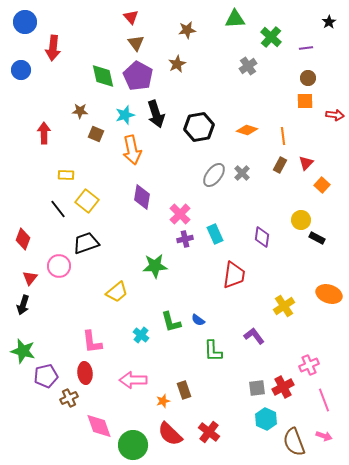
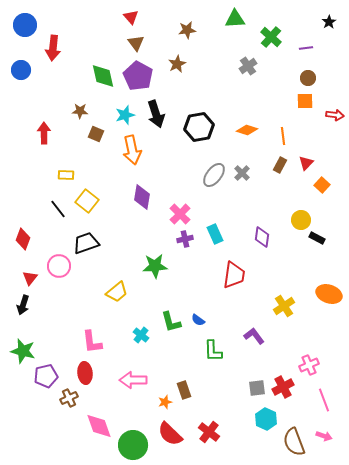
blue circle at (25, 22): moved 3 px down
orange star at (163, 401): moved 2 px right, 1 px down
